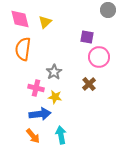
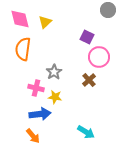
purple square: rotated 16 degrees clockwise
brown cross: moved 4 px up
cyan arrow: moved 25 px right, 3 px up; rotated 132 degrees clockwise
